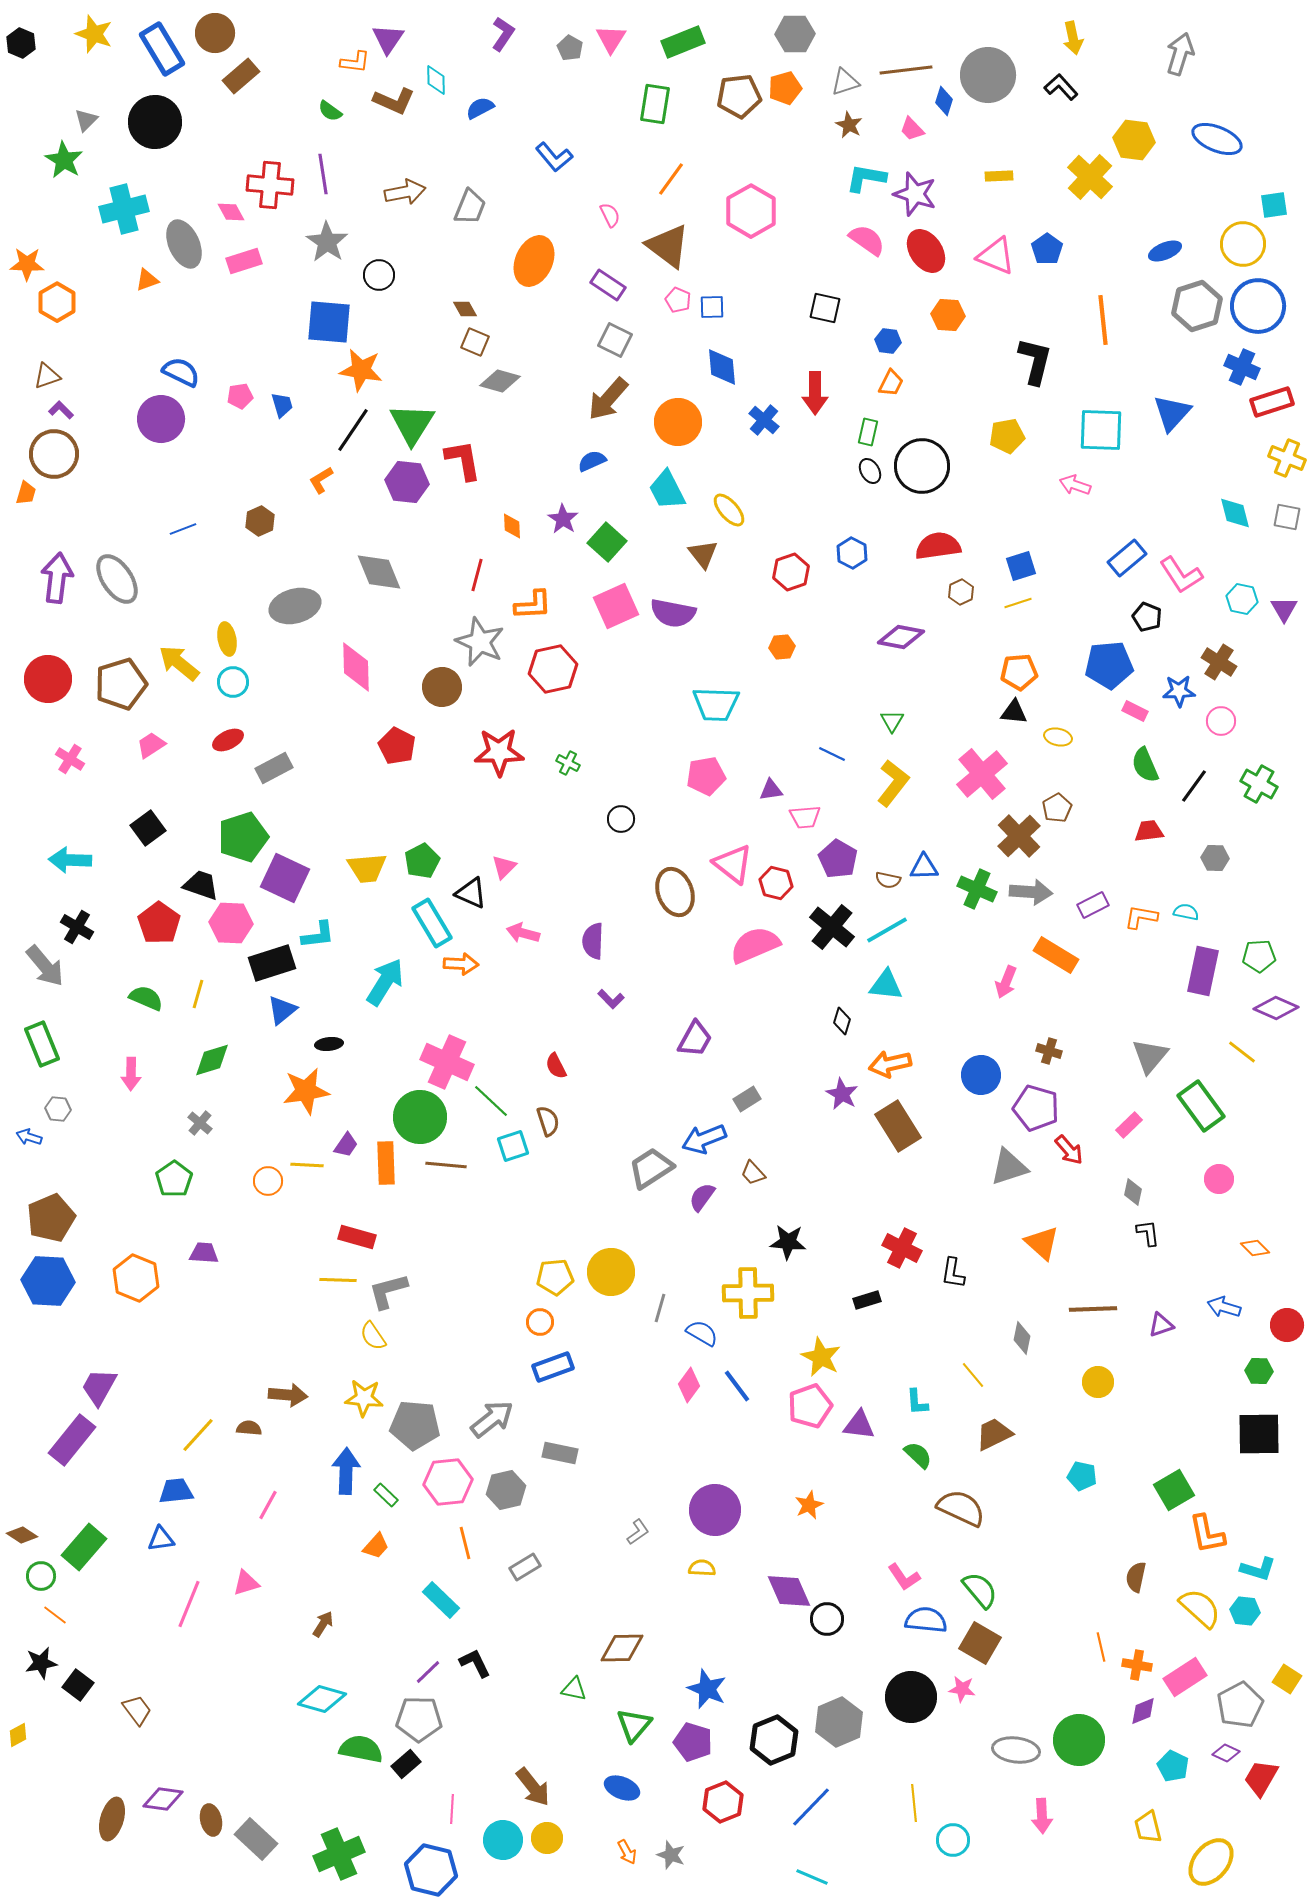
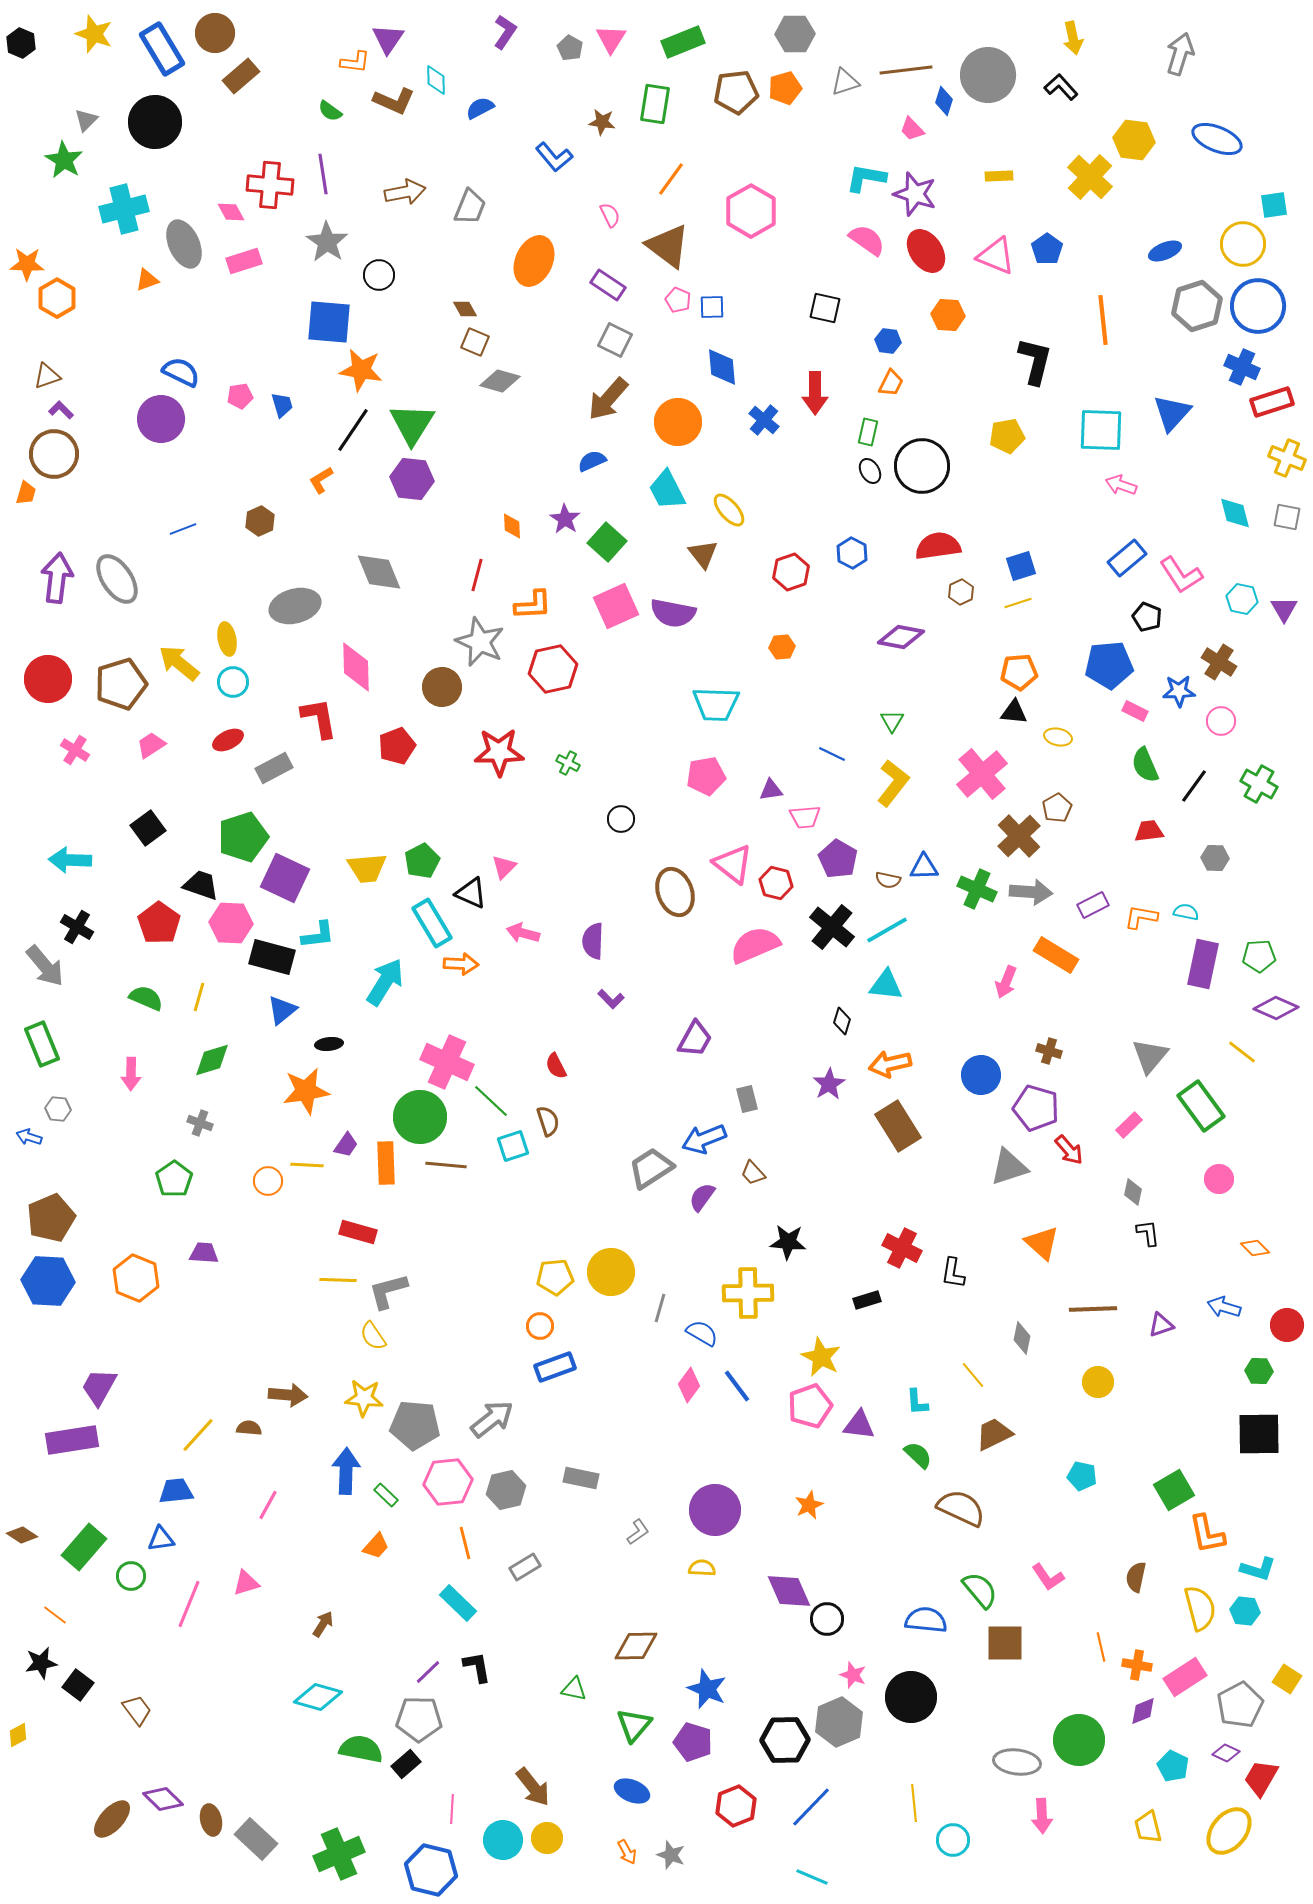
purple L-shape at (503, 34): moved 2 px right, 2 px up
brown pentagon at (739, 96): moved 3 px left, 4 px up
brown star at (849, 125): moved 247 px left, 3 px up; rotated 20 degrees counterclockwise
orange hexagon at (57, 302): moved 4 px up
red L-shape at (463, 460): moved 144 px left, 258 px down
purple hexagon at (407, 482): moved 5 px right, 3 px up
pink arrow at (1075, 485): moved 46 px right
purple star at (563, 519): moved 2 px right
red pentagon at (397, 746): rotated 24 degrees clockwise
pink cross at (70, 759): moved 5 px right, 9 px up
black rectangle at (272, 963): moved 6 px up; rotated 33 degrees clockwise
purple rectangle at (1203, 971): moved 7 px up
yellow line at (198, 994): moved 1 px right, 3 px down
purple star at (842, 1094): moved 13 px left, 10 px up; rotated 12 degrees clockwise
gray rectangle at (747, 1099): rotated 72 degrees counterclockwise
gray cross at (200, 1123): rotated 20 degrees counterclockwise
red rectangle at (357, 1237): moved 1 px right, 5 px up
orange circle at (540, 1322): moved 4 px down
blue rectangle at (553, 1367): moved 2 px right
purple rectangle at (72, 1440): rotated 42 degrees clockwise
gray rectangle at (560, 1453): moved 21 px right, 25 px down
green circle at (41, 1576): moved 90 px right
pink L-shape at (904, 1577): moved 144 px right
cyan rectangle at (441, 1600): moved 17 px right, 3 px down
yellow semicircle at (1200, 1608): rotated 33 degrees clockwise
brown square at (980, 1643): moved 25 px right; rotated 30 degrees counterclockwise
brown diamond at (622, 1648): moved 14 px right, 2 px up
black L-shape at (475, 1663): moved 2 px right, 4 px down; rotated 16 degrees clockwise
pink star at (962, 1689): moved 109 px left, 14 px up; rotated 12 degrees clockwise
cyan diamond at (322, 1699): moved 4 px left, 2 px up
black hexagon at (774, 1740): moved 11 px right; rotated 21 degrees clockwise
gray ellipse at (1016, 1750): moved 1 px right, 12 px down
blue ellipse at (622, 1788): moved 10 px right, 3 px down
purple diamond at (163, 1799): rotated 36 degrees clockwise
red hexagon at (723, 1802): moved 13 px right, 4 px down
brown ellipse at (112, 1819): rotated 27 degrees clockwise
yellow ellipse at (1211, 1862): moved 18 px right, 31 px up
